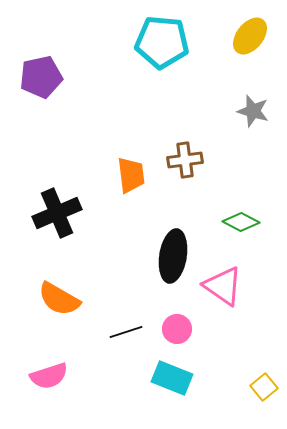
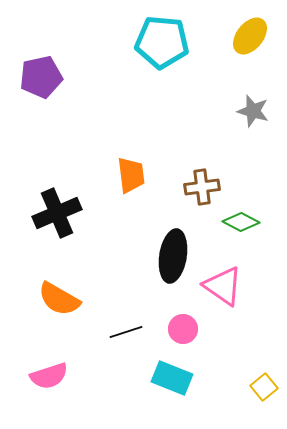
brown cross: moved 17 px right, 27 px down
pink circle: moved 6 px right
